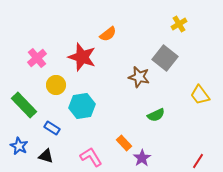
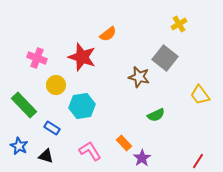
pink cross: rotated 30 degrees counterclockwise
pink L-shape: moved 1 px left, 6 px up
